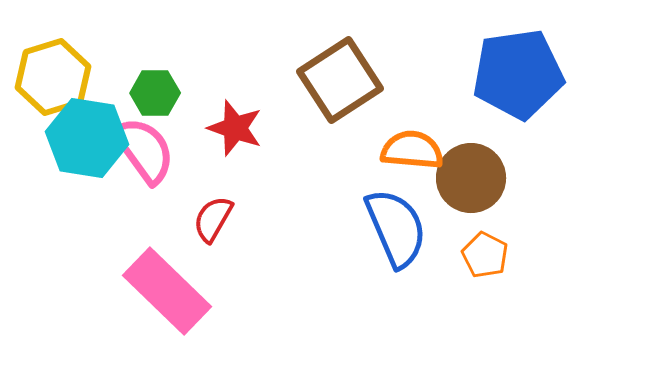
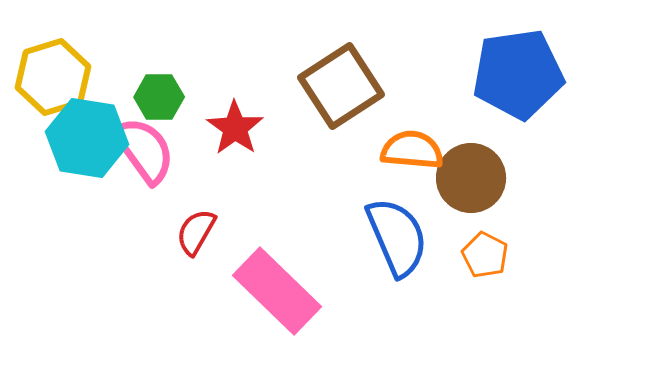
brown square: moved 1 px right, 6 px down
green hexagon: moved 4 px right, 4 px down
red star: rotated 16 degrees clockwise
red semicircle: moved 17 px left, 13 px down
blue semicircle: moved 1 px right, 9 px down
pink rectangle: moved 110 px right
